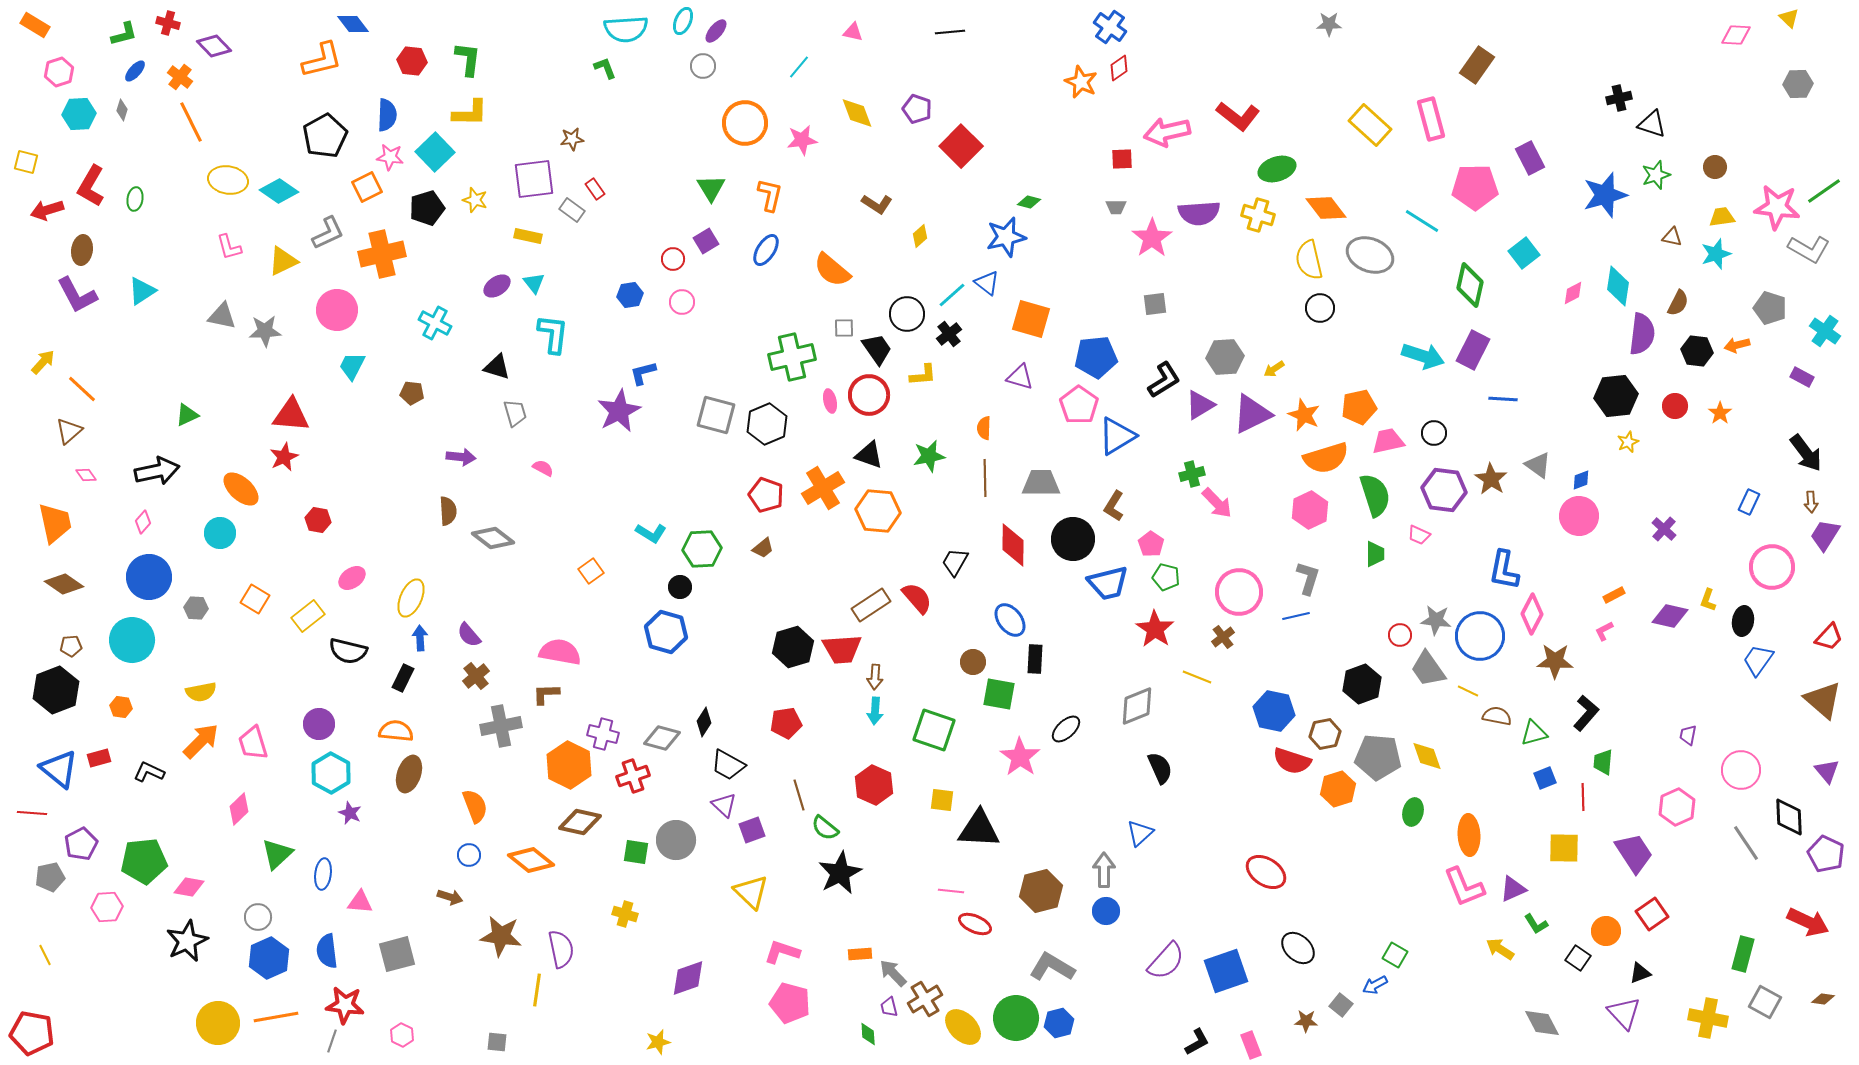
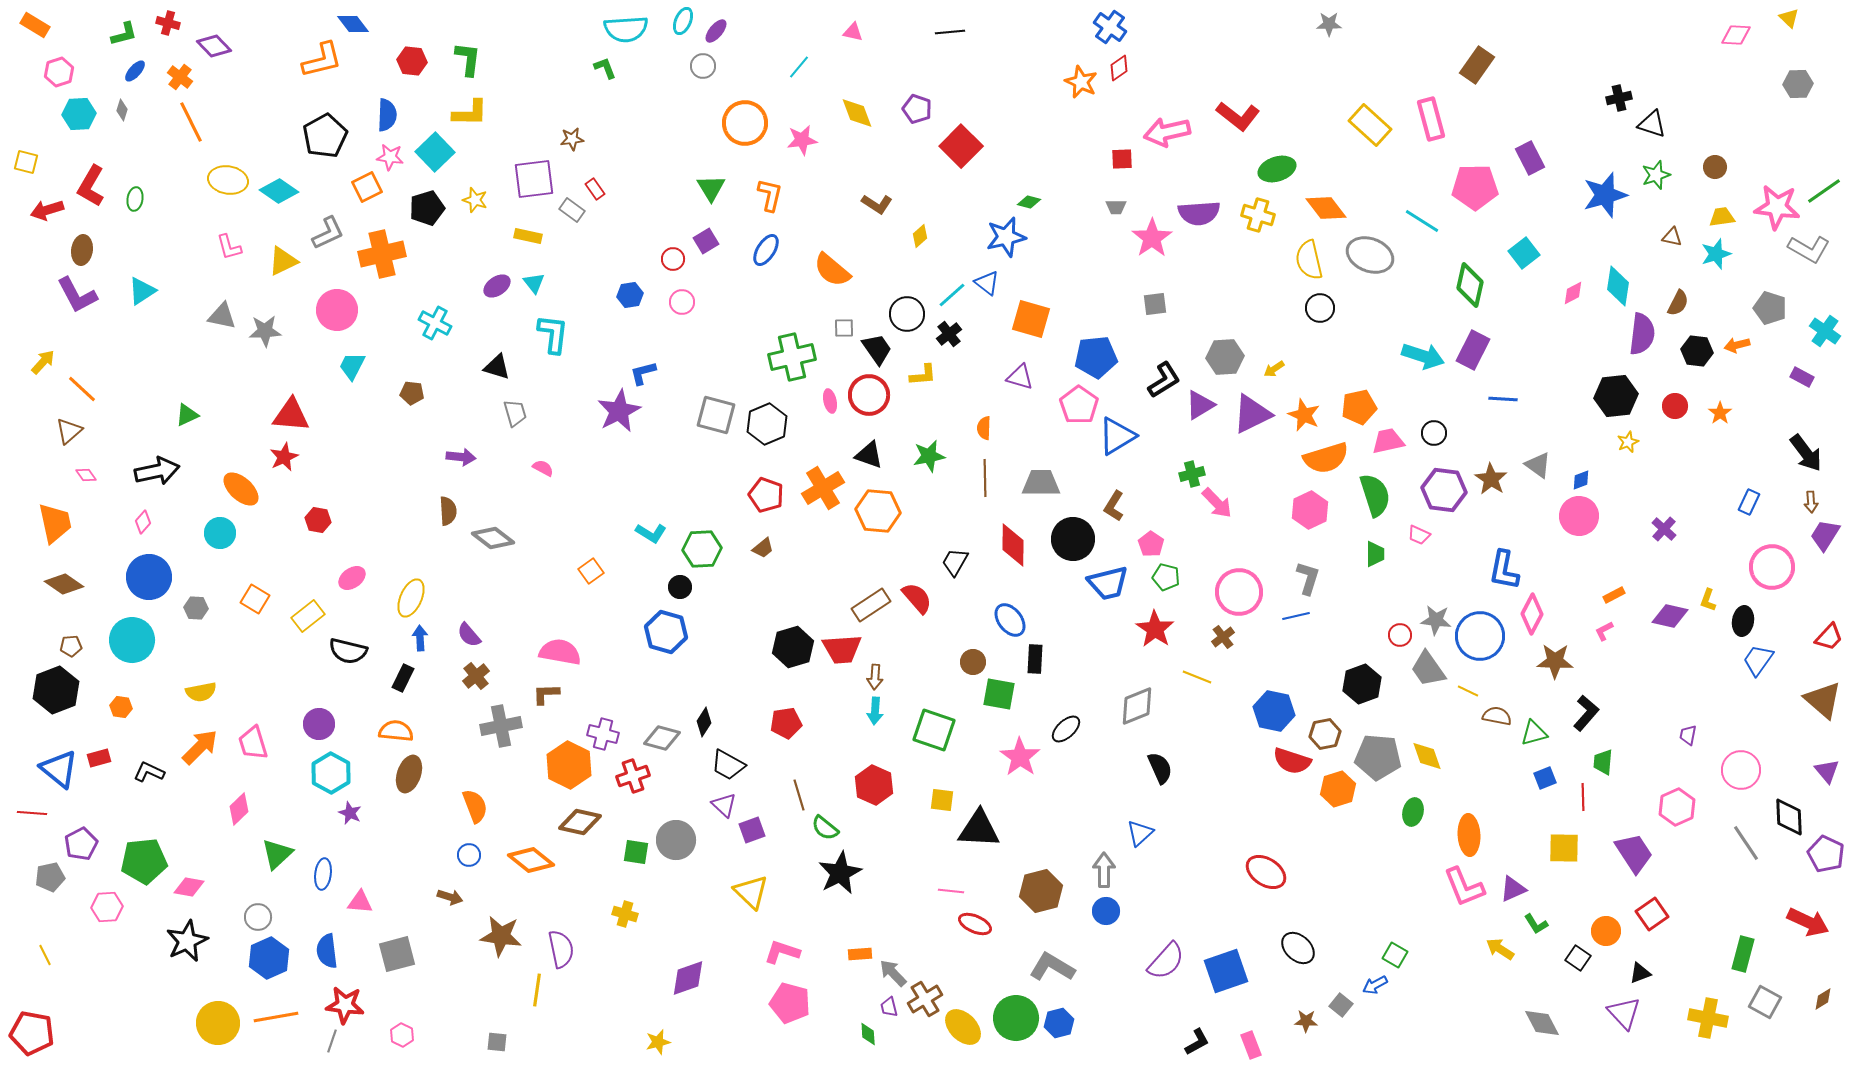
orange arrow at (201, 741): moved 1 px left, 6 px down
brown diamond at (1823, 999): rotated 40 degrees counterclockwise
